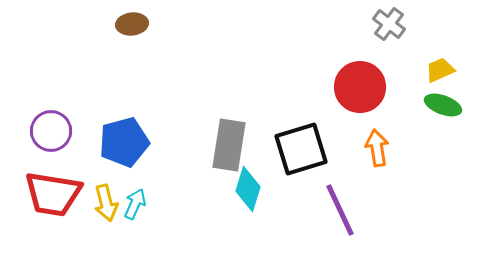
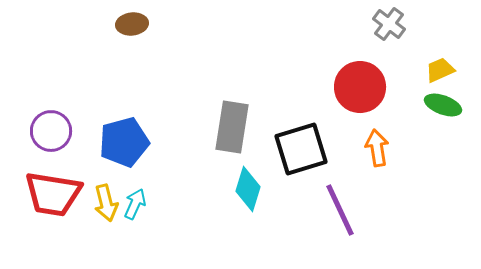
gray rectangle: moved 3 px right, 18 px up
